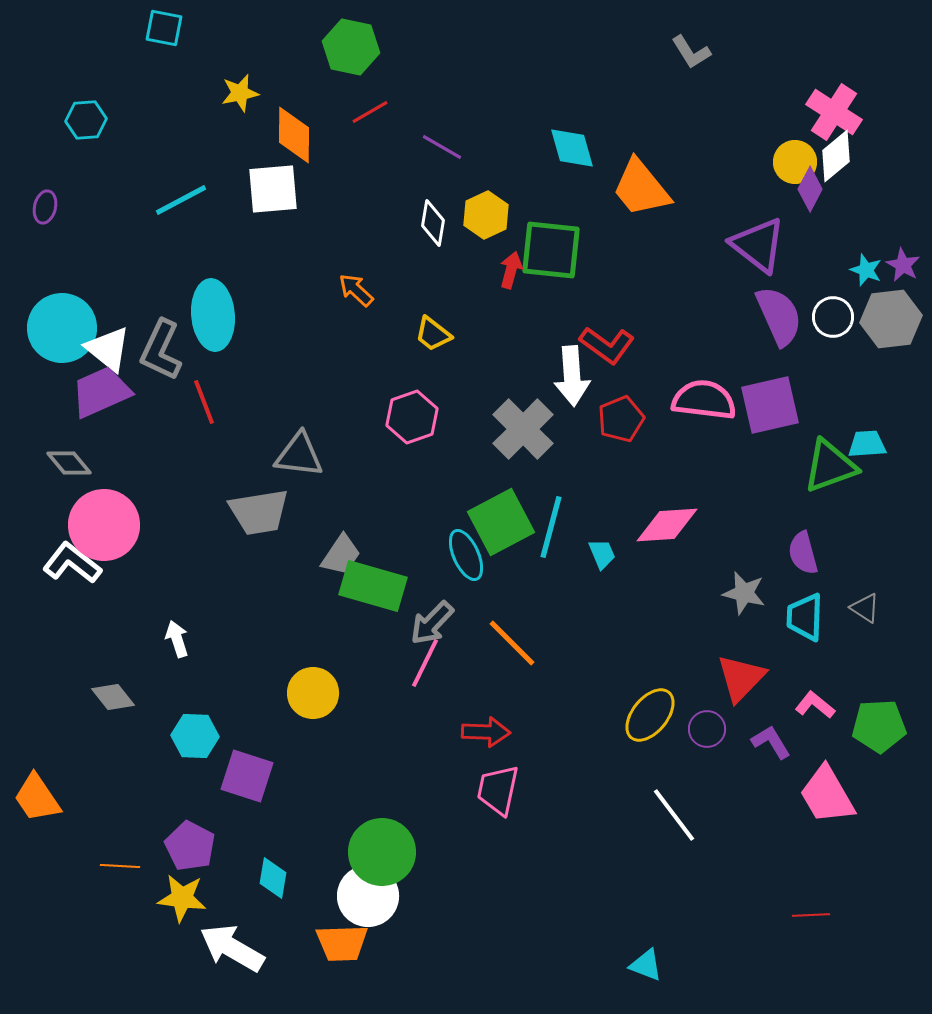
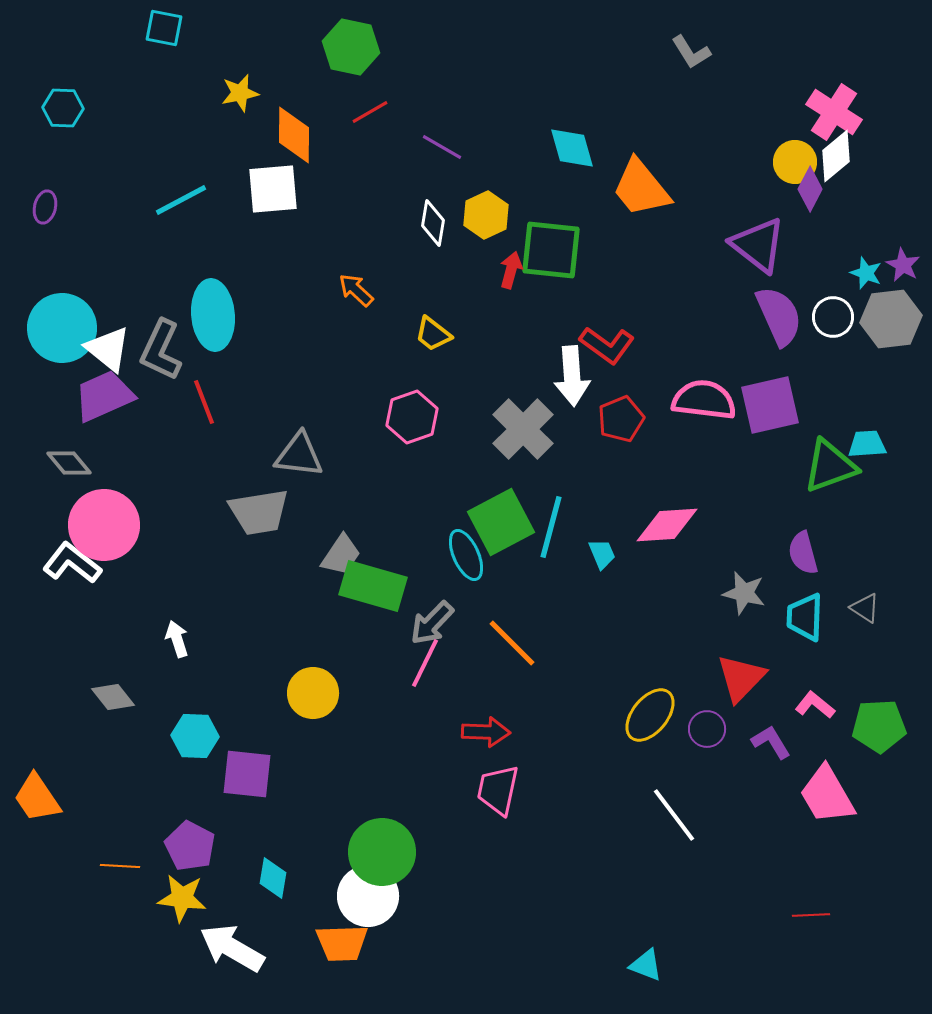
cyan hexagon at (86, 120): moved 23 px left, 12 px up; rotated 6 degrees clockwise
cyan star at (866, 270): moved 3 px down
purple trapezoid at (101, 392): moved 3 px right, 4 px down
purple square at (247, 776): moved 2 px up; rotated 12 degrees counterclockwise
